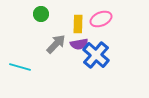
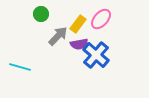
pink ellipse: rotated 25 degrees counterclockwise
yellow rectangle: rotated 36 degrees clockwise
gray arrow: moved 2 px right, 8 px up
